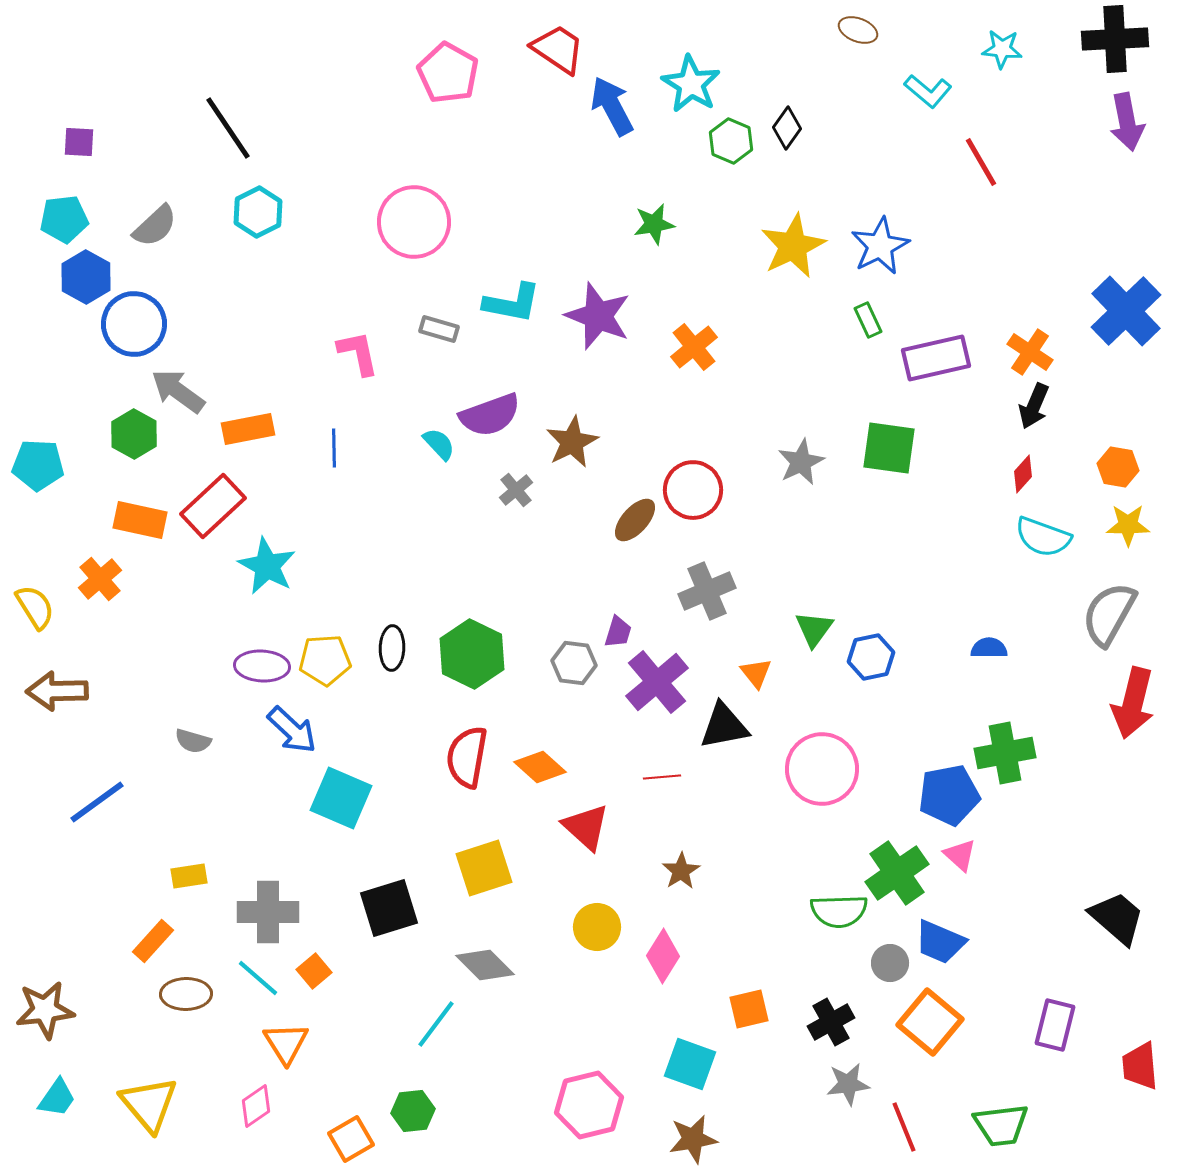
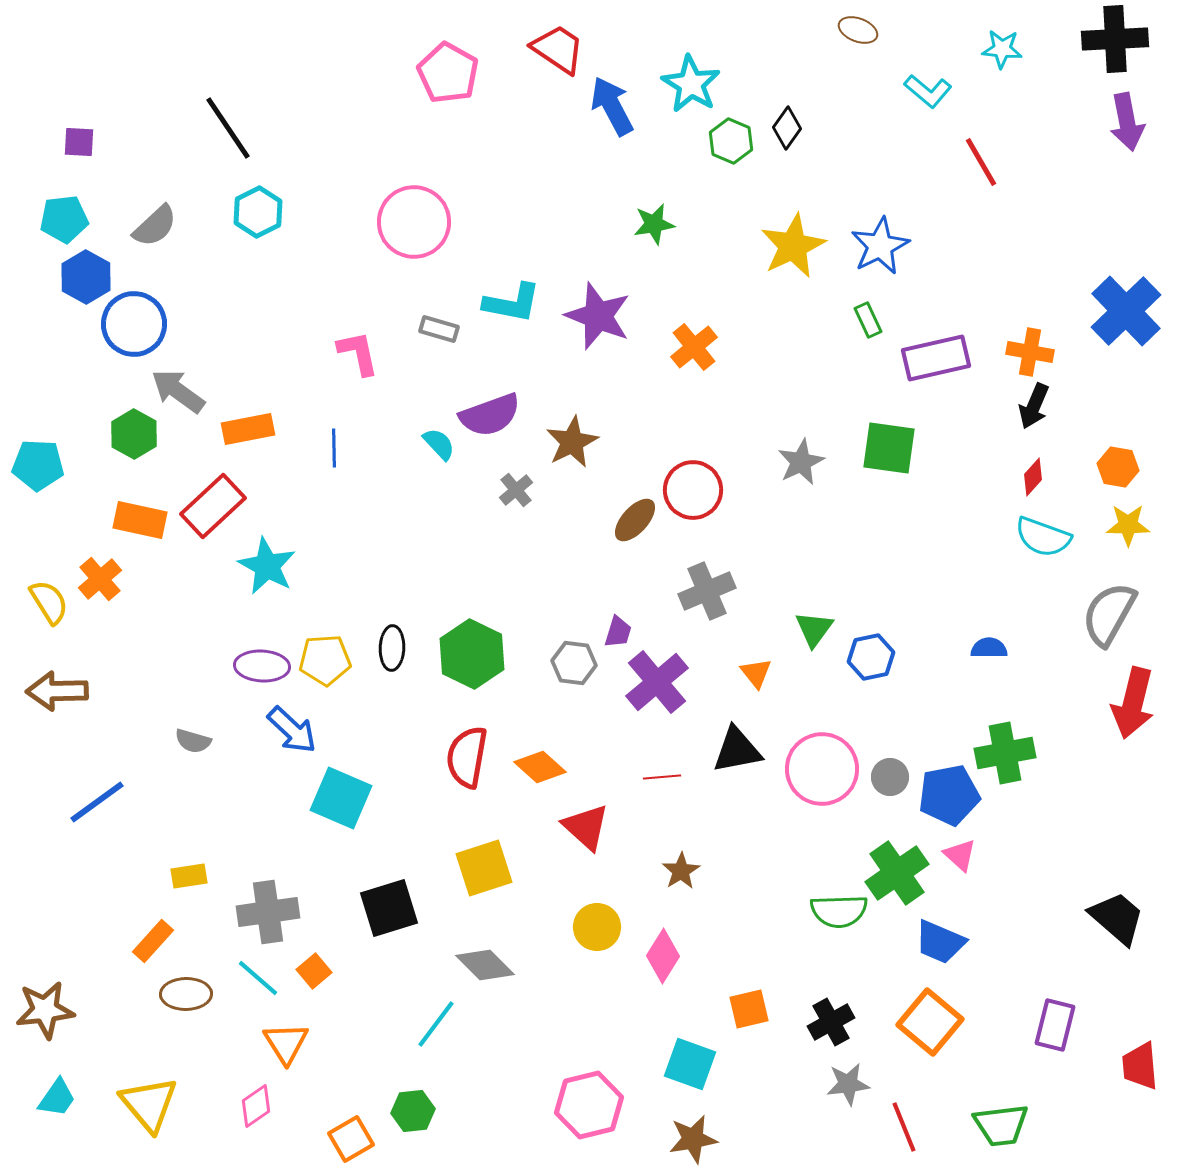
orange cross at (1030, 352): rotated 24 degrees counterclockwise
red diamond at (1023, 474): moved 10 px right, 3 px down
yellow semicircle at (35, 607): moved 14 px right, 5 px up
black triangle at (724, 726): moved 13 px right, 24 px down
gray cross at (268, 912): rotated 8 degrees counterclockwise
gray circle at (890, 963): moved 186 px up
